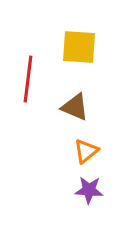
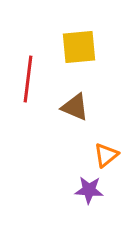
yellow square: rotated 9 degrees counterclockwise
orange triangle: moved 20 px right, 4 px down
